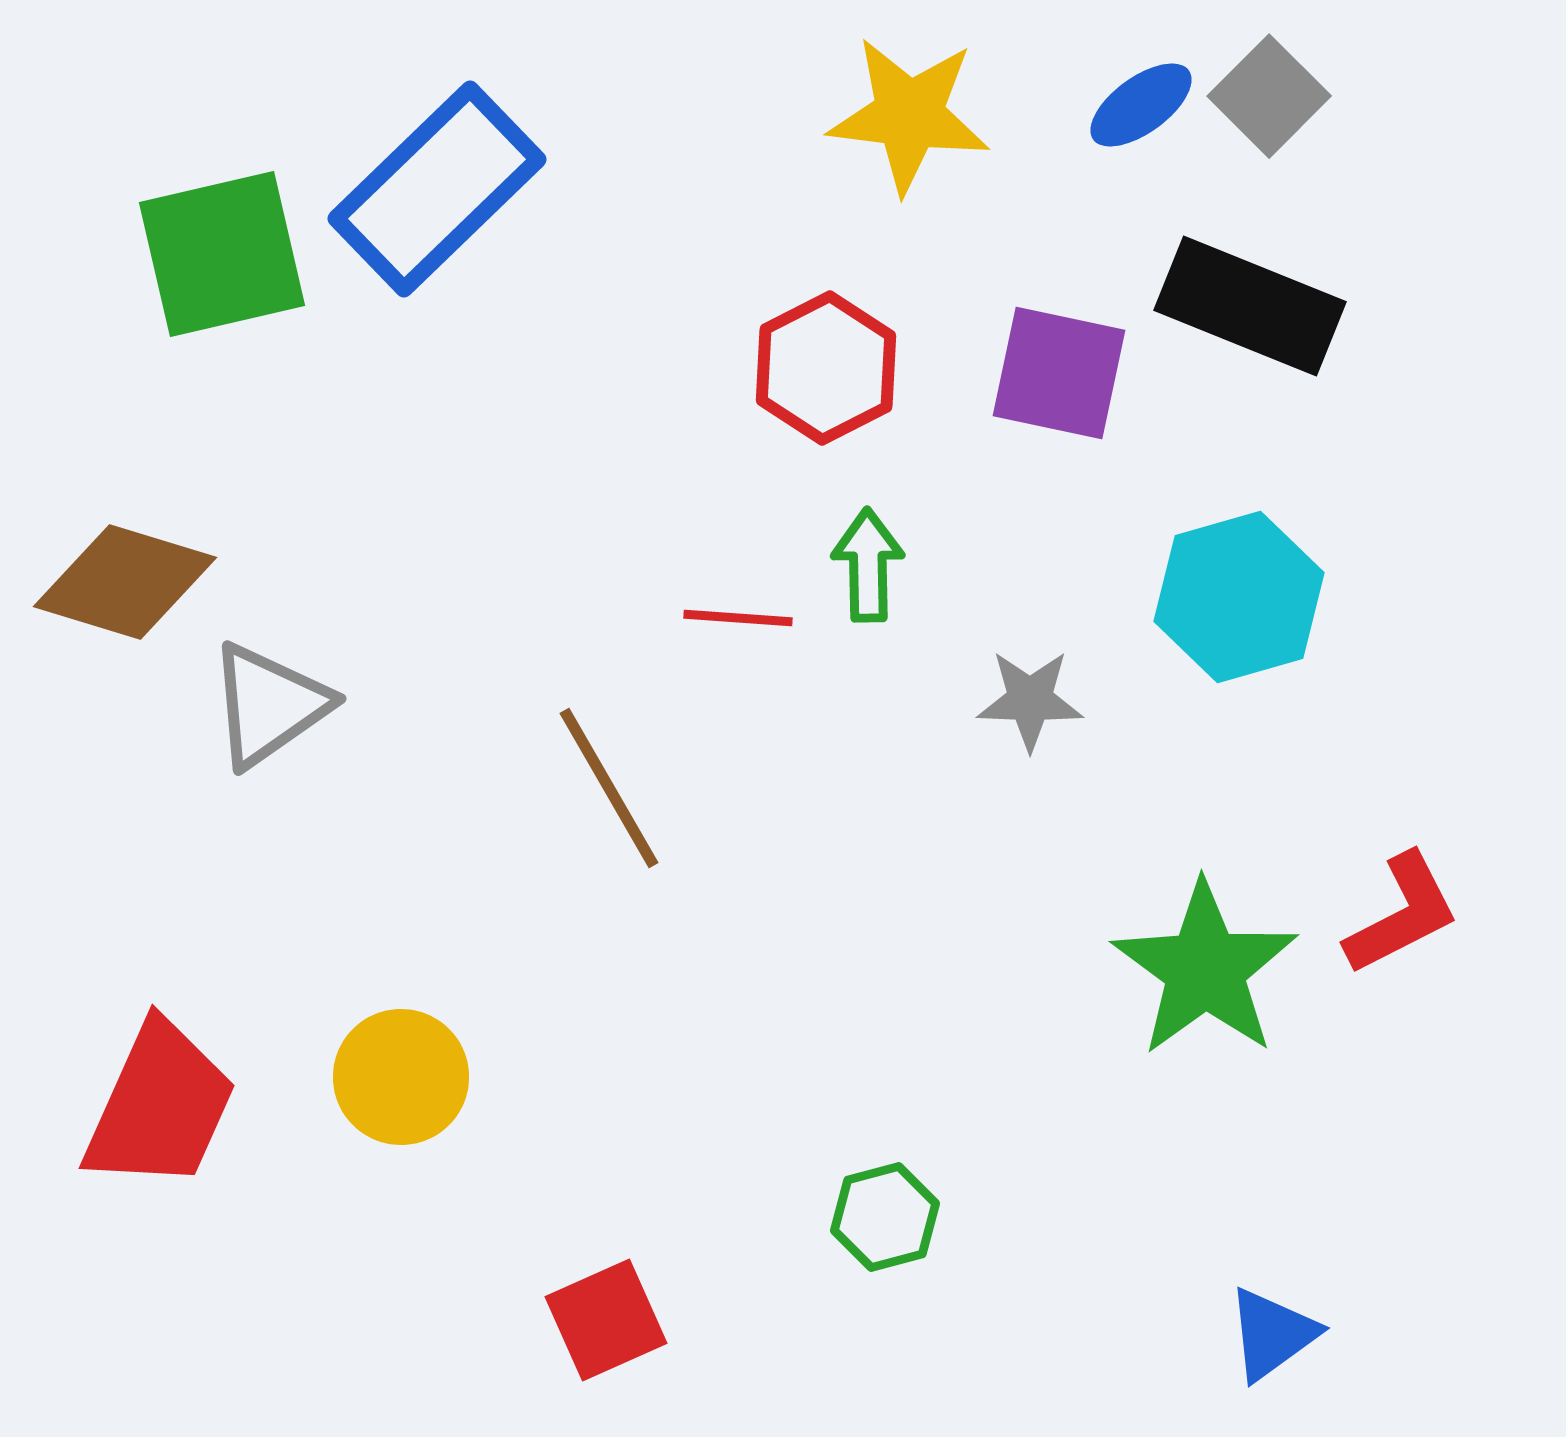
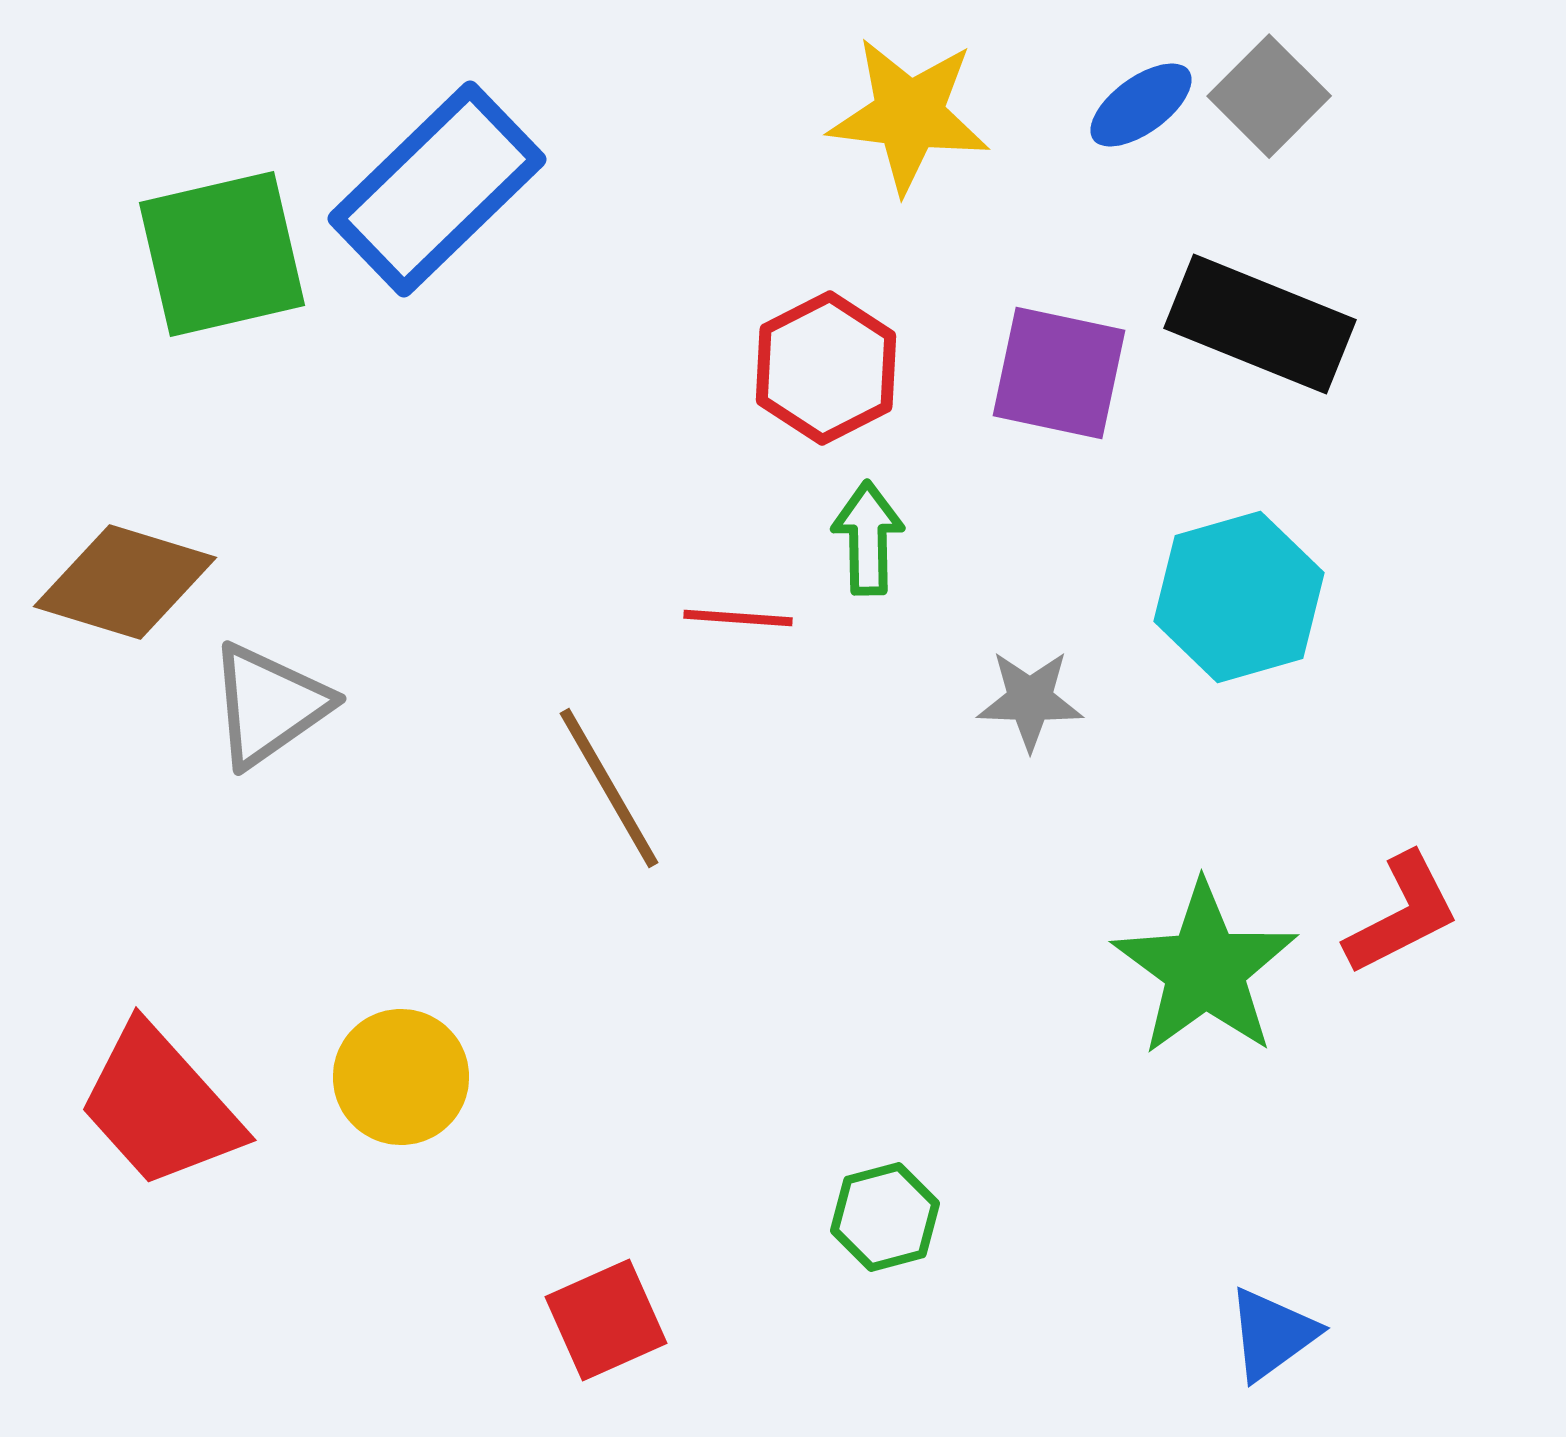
black rectangle: moved 10 px right, 18 px down
green arrow: moved 27 px up
red trapezoid: rotated 114 degrees clockwise
